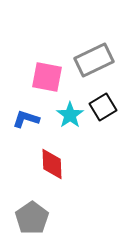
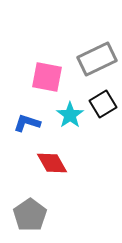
gray rectangle: moved 3 px right, 1 px up
black square: moved 3 px up
blue L-shape: moved 1 px right, 4 px down
red diamond: moved 1 px up; rotated 28 degrees counterclockwise
gray pentagon: moved 2 px left, 3 px up
